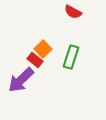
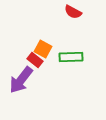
orange square: rotated 18 degrees counterclockwise
green rectangle: rotated 70 degrees clockwise
purple arrow: rotated 8 degrees counterclockwise
